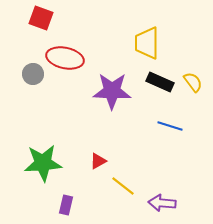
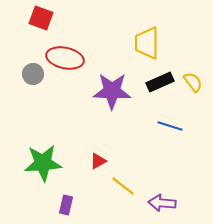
black rectangle: rotated 48 degrees counterclockwise
